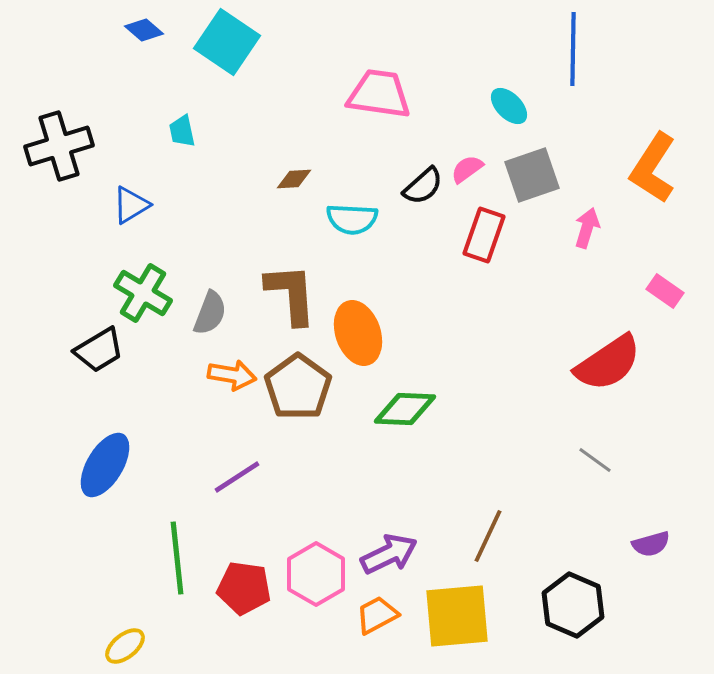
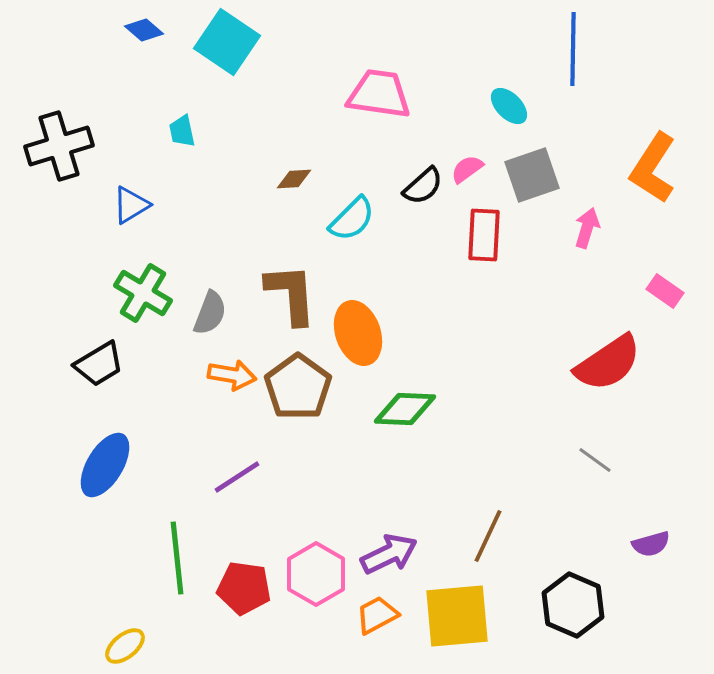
cyan semicircle: rotated 48 degrees counterclockwise
red rectangle: rotated 16 degrees counterclockwise
black trapezoid: moved 14 px down
